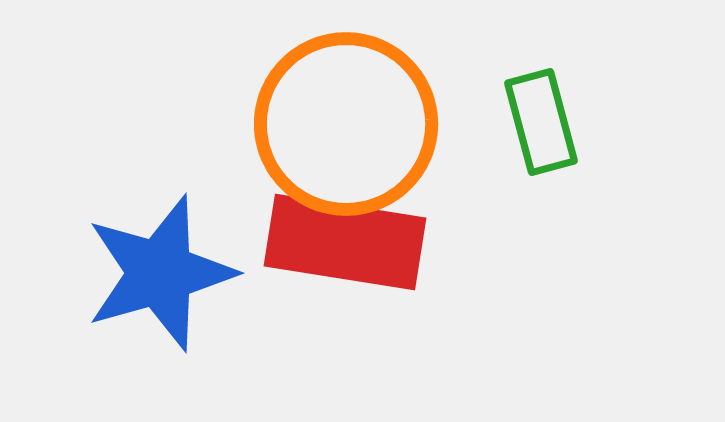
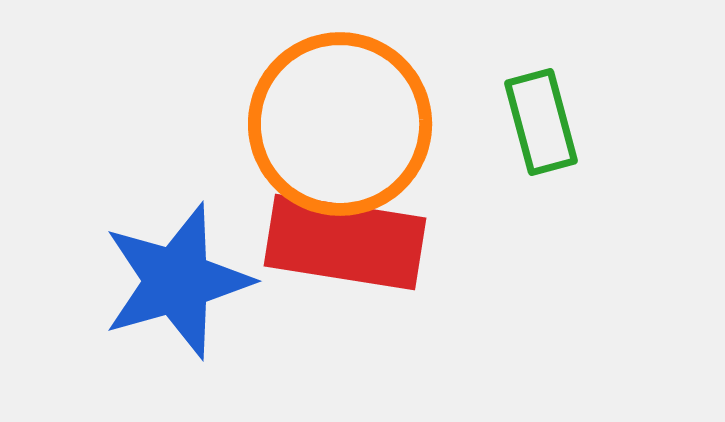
orange circle: moved 6 px left
blue star: moved 17 px right, 8 px down
